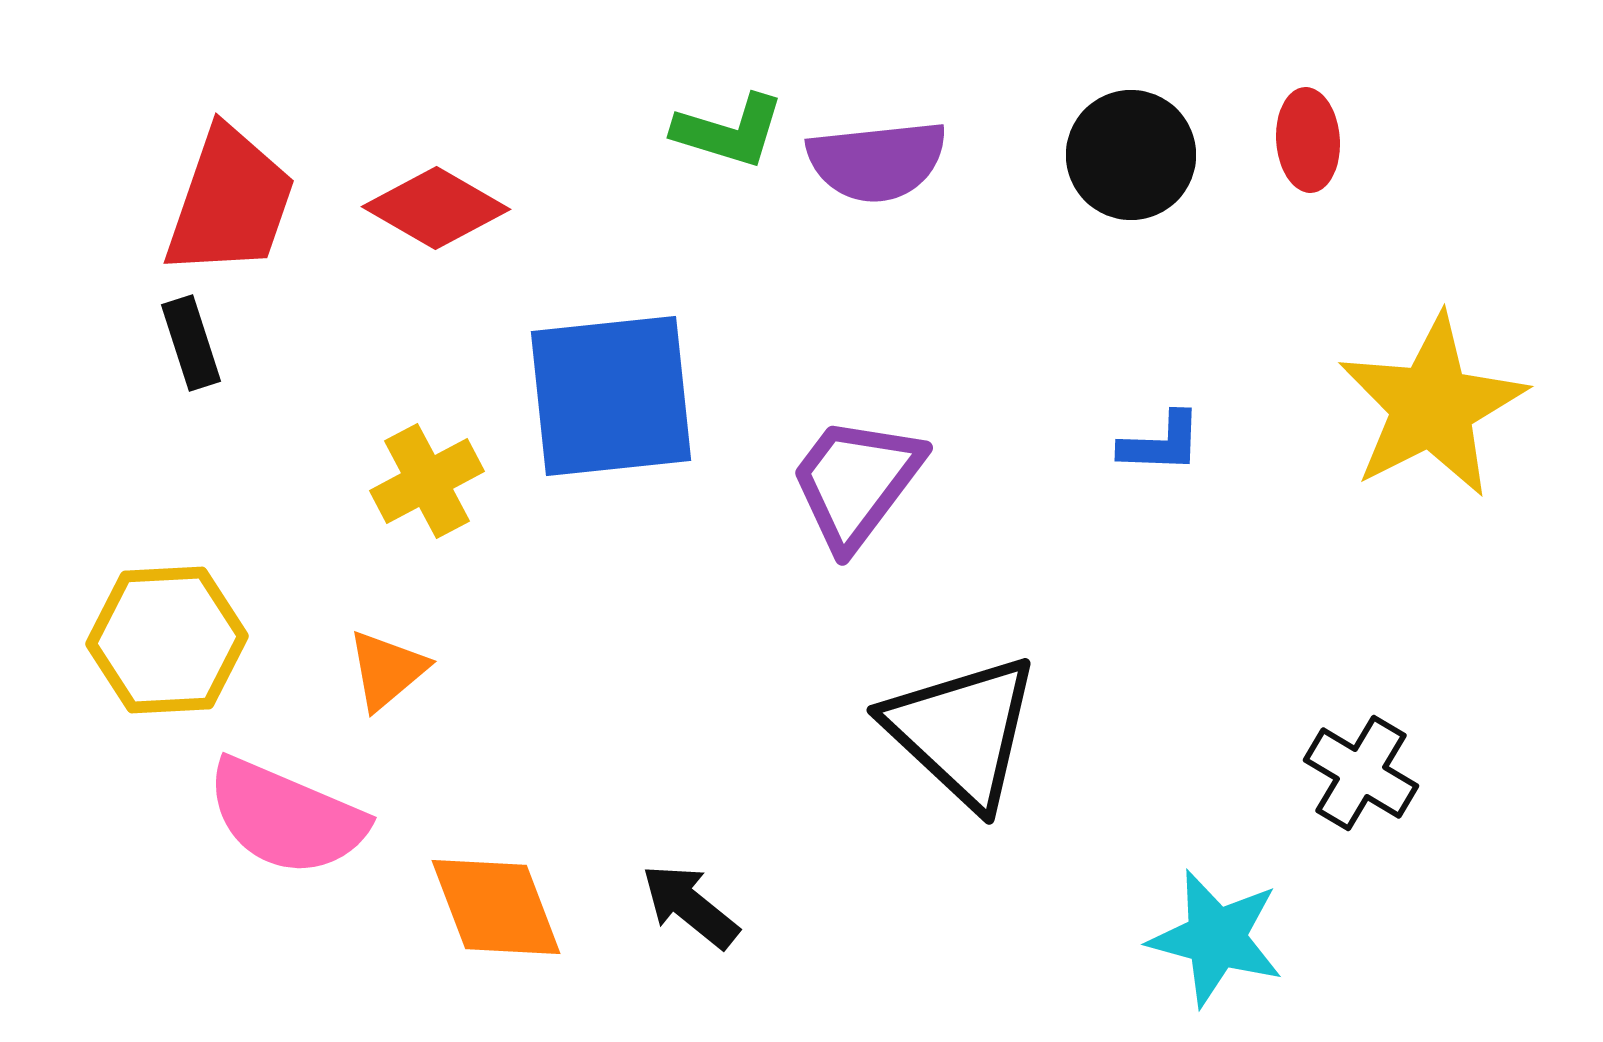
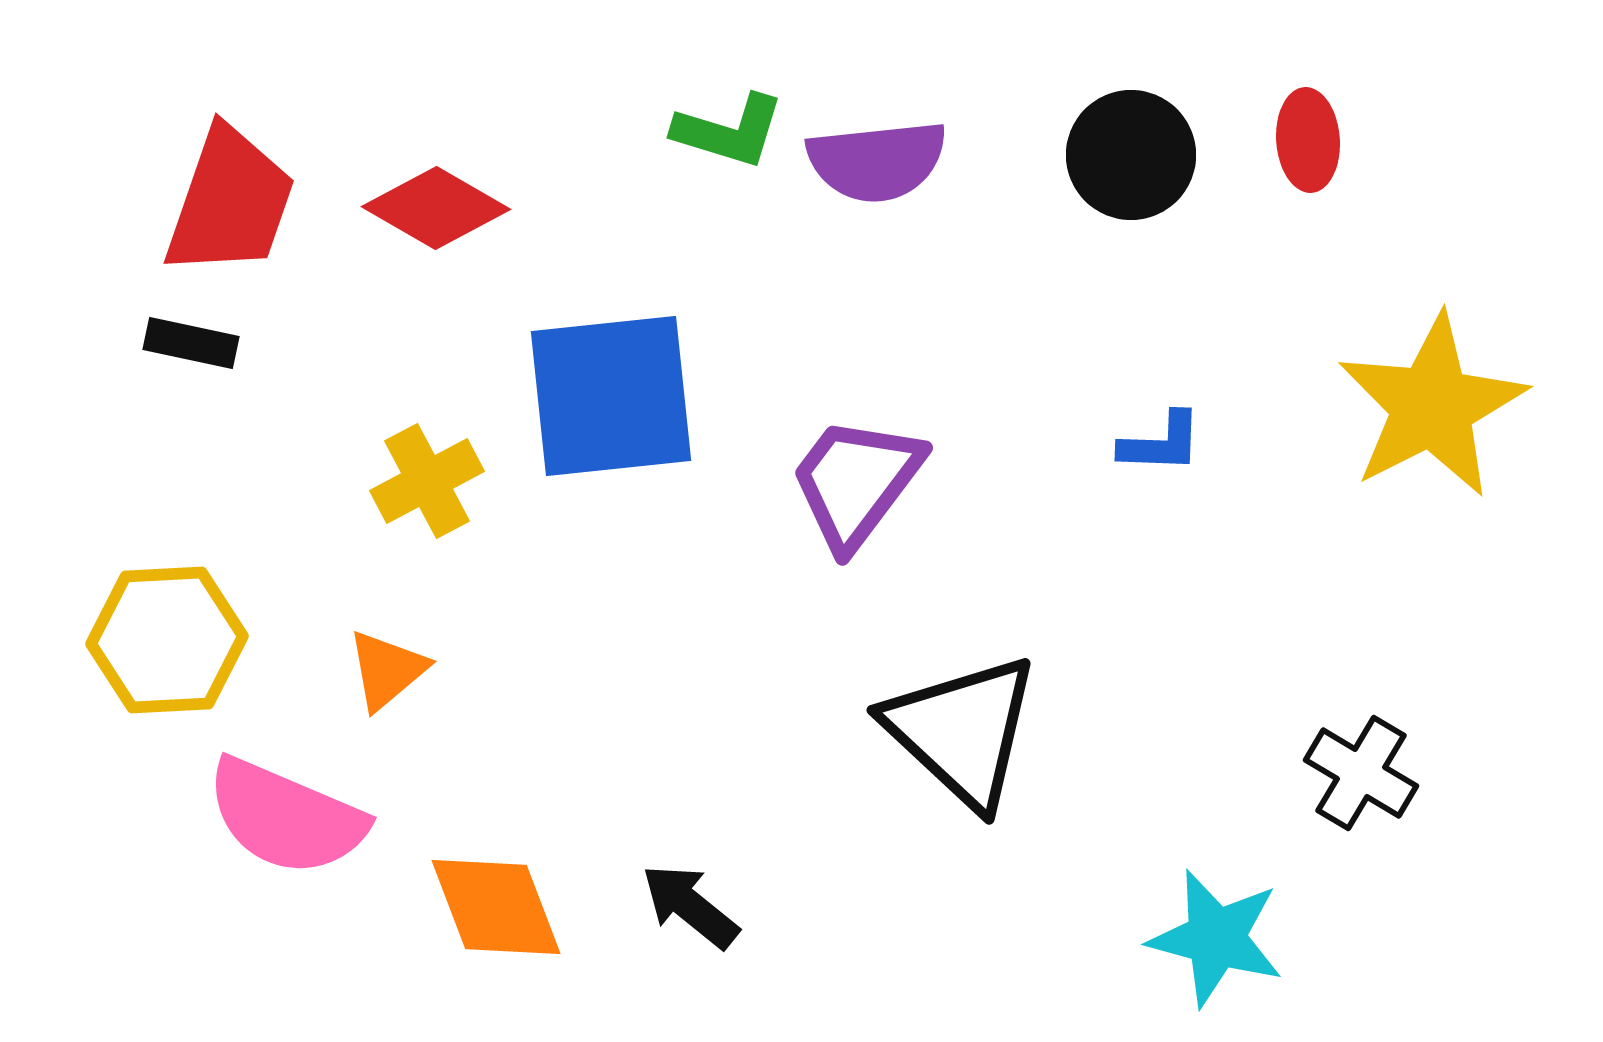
black rectangle: rotated 60 degrees counterclockwise
